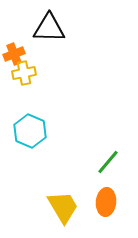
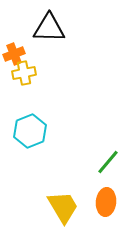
cyan hexagon: rotated 16 degrees clockwise
